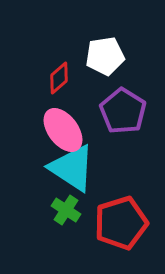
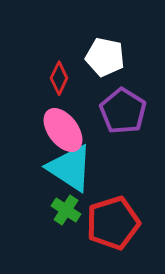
white pentagon: moved 1 px down; rotated 21 degrees clockwise
red diamond: rotated 24 degrees counterclockwise
cyan triangle: moved 2 px left
red pentagon: moved 8 px left
